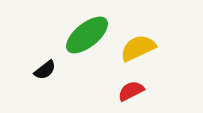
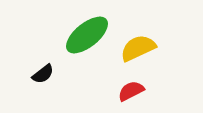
black semicircle: moved 2 px left, 4 px down
